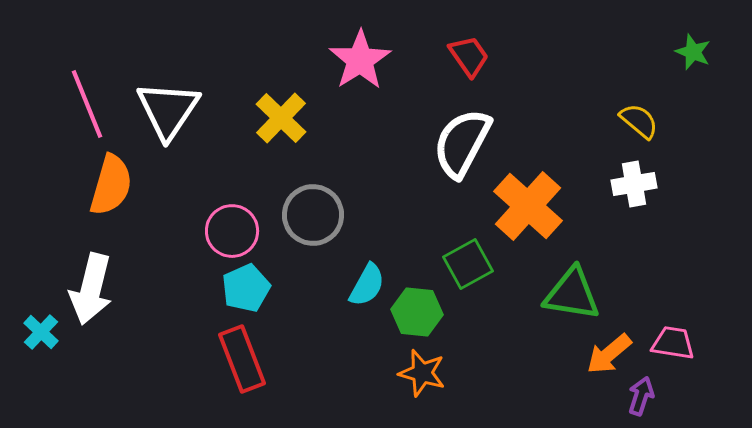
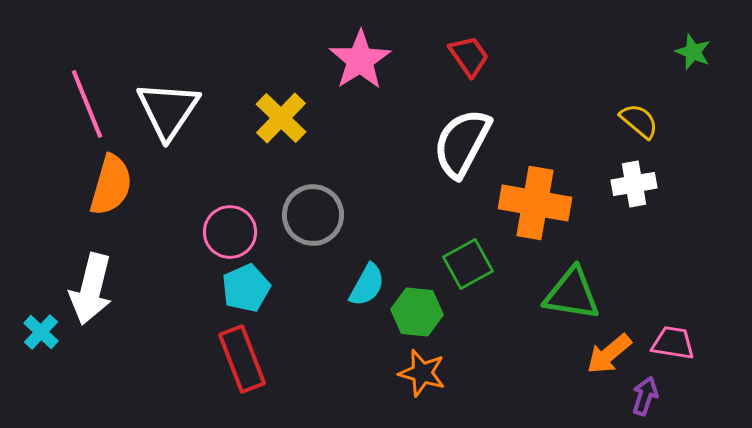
orange cross: moved 7 px right, 3 px up; rotated 32 degrees counterclockwise
pink circle: moved 2 px left, 1 px down
purple arrow: moved 4 px right
